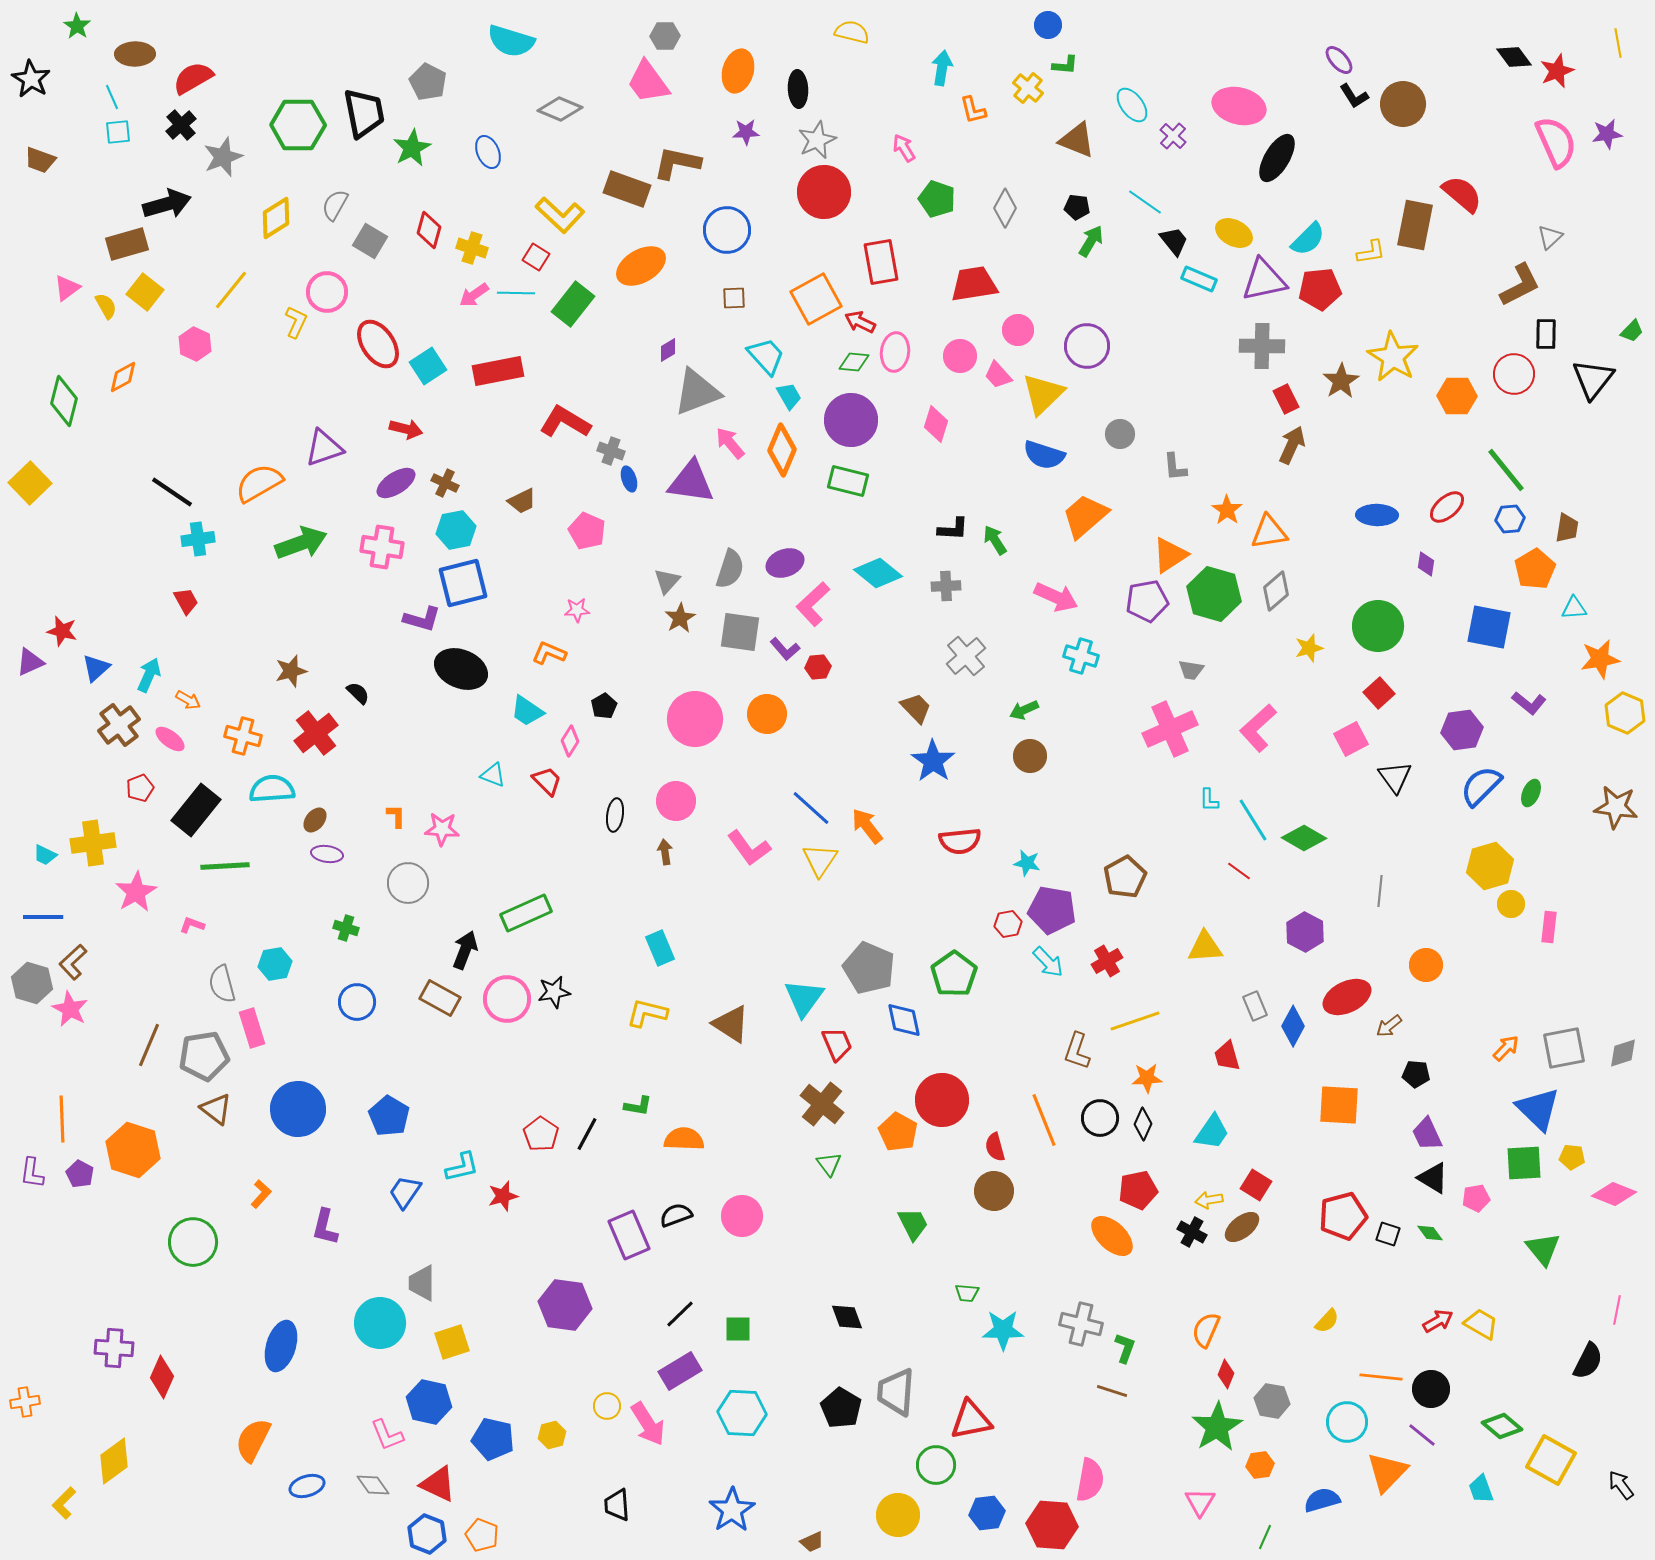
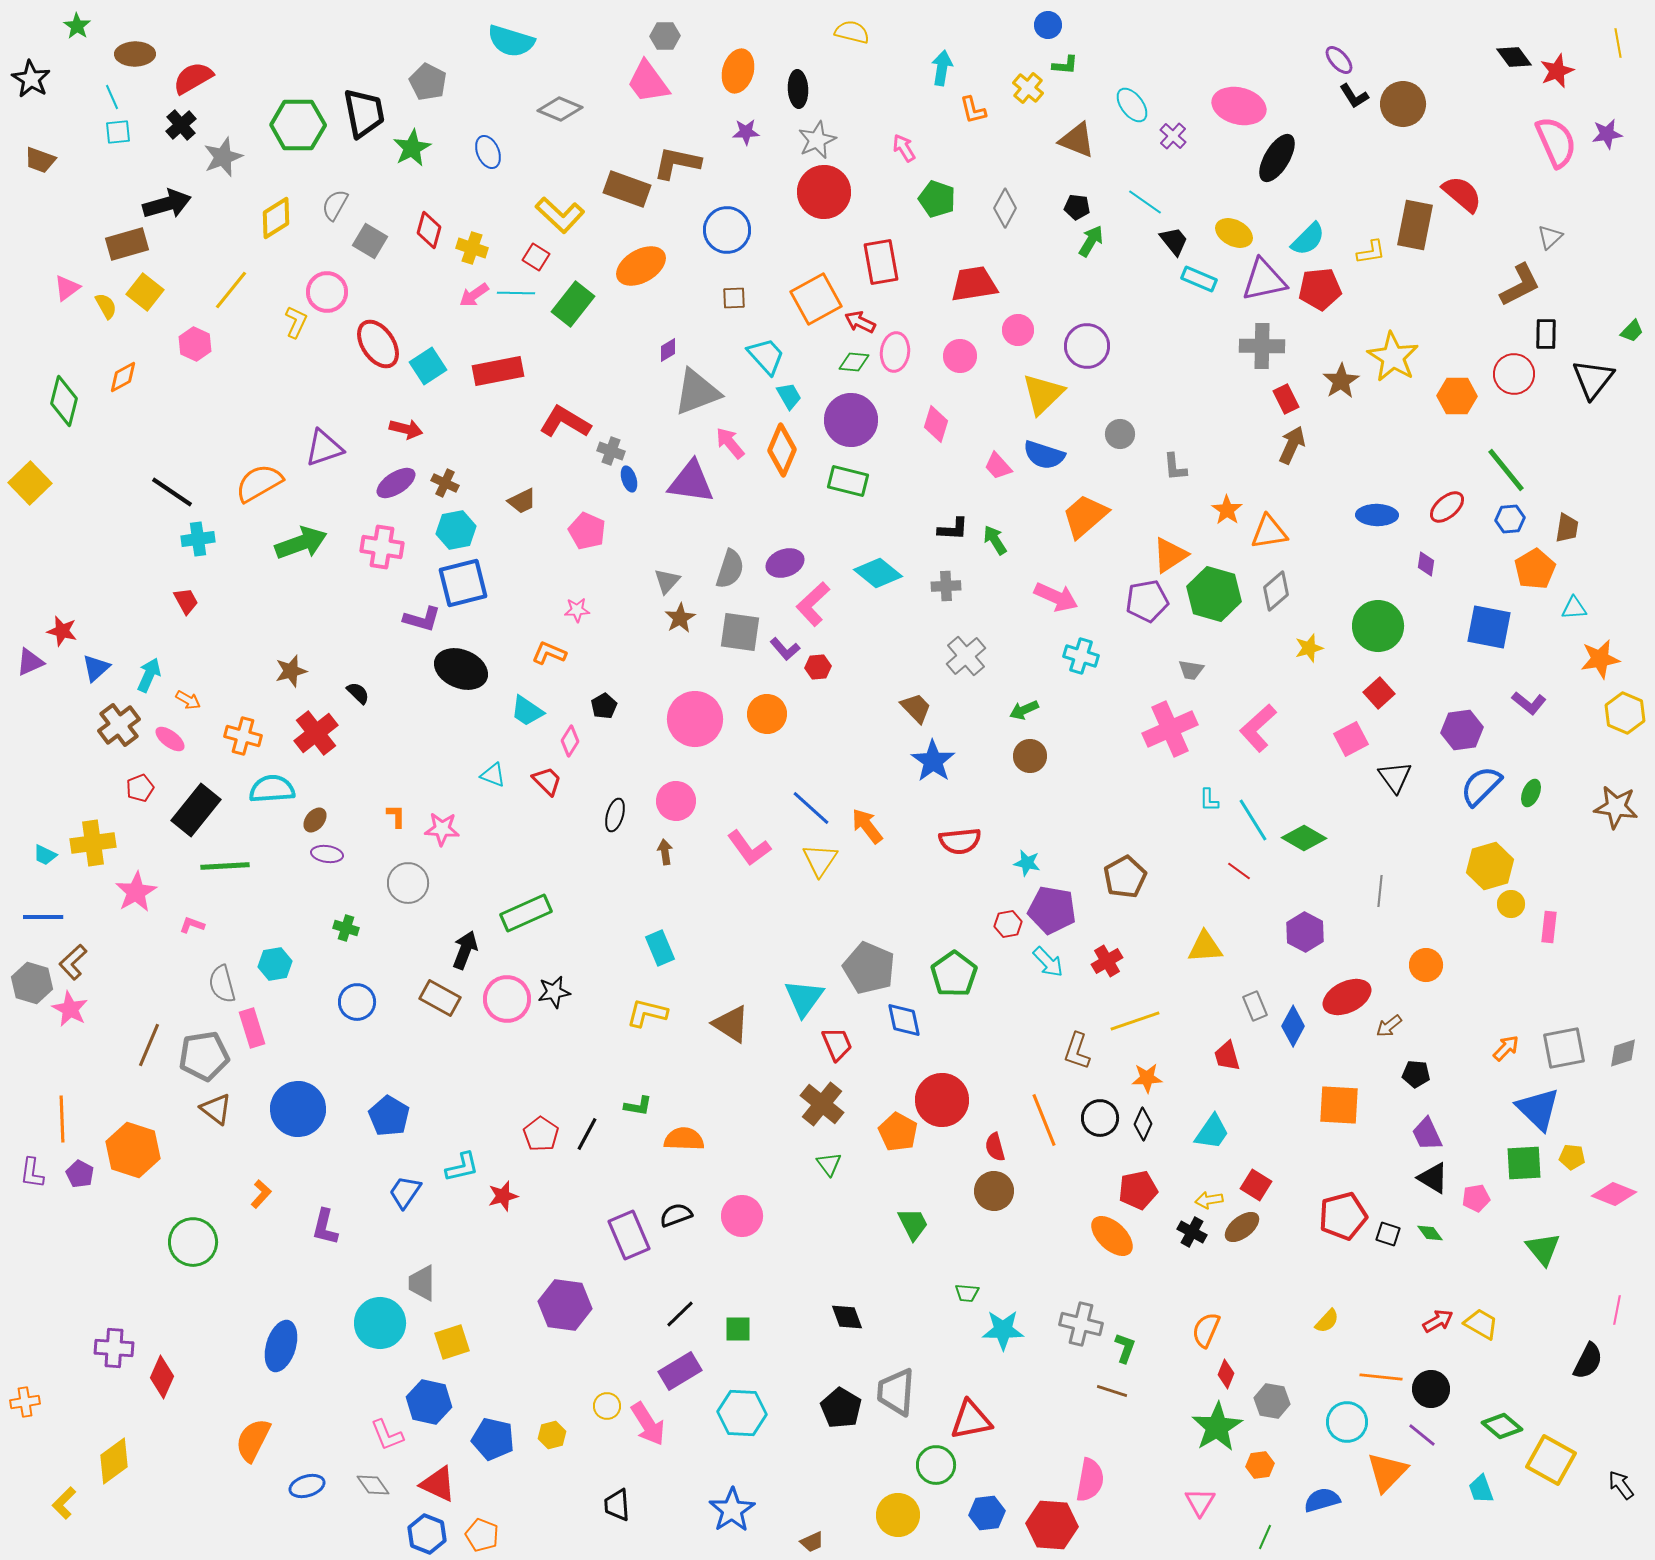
pink trapezoid at (998, 375): moved 91 px down
black ellipse at (615, 815): rotated 8 degrees clockwise
